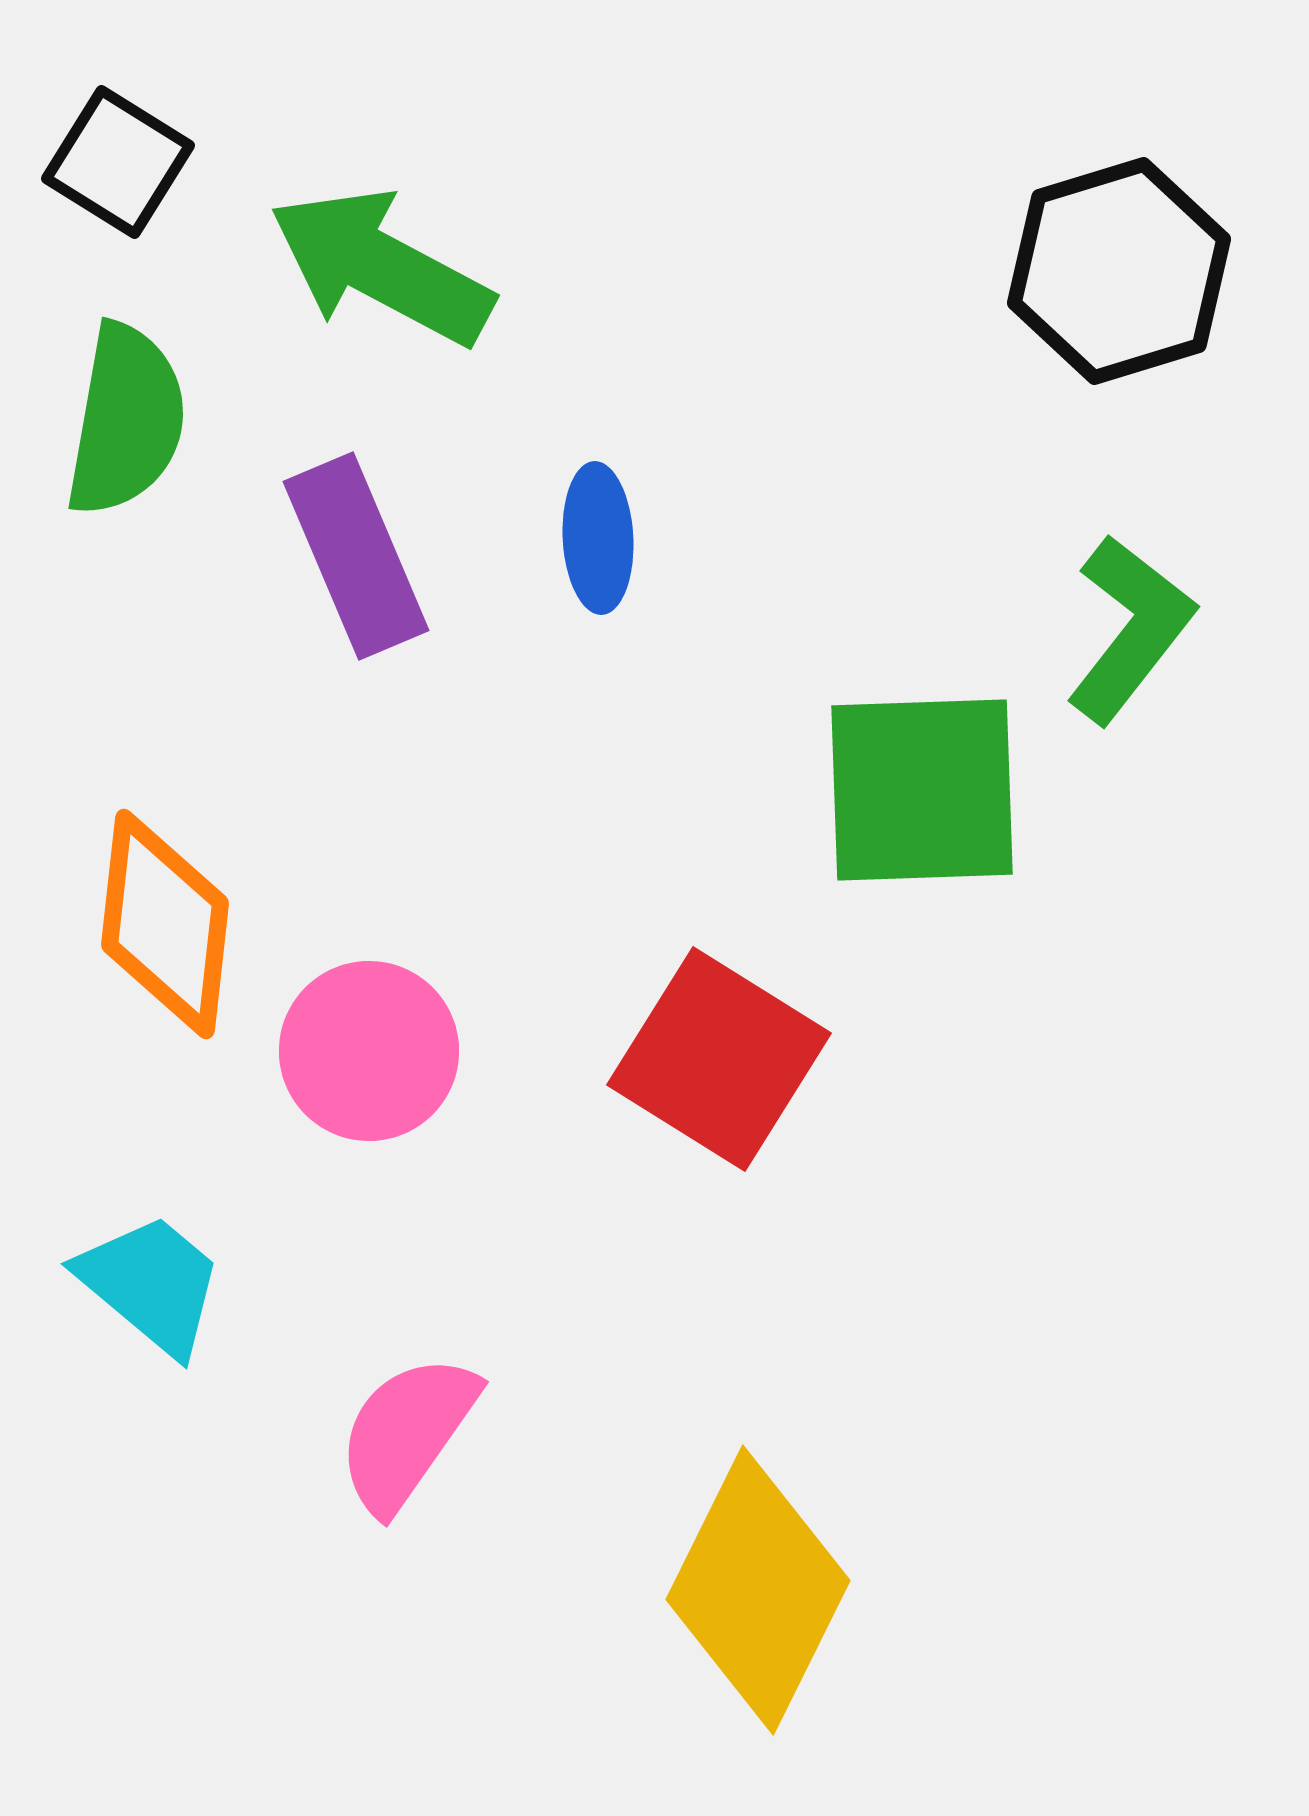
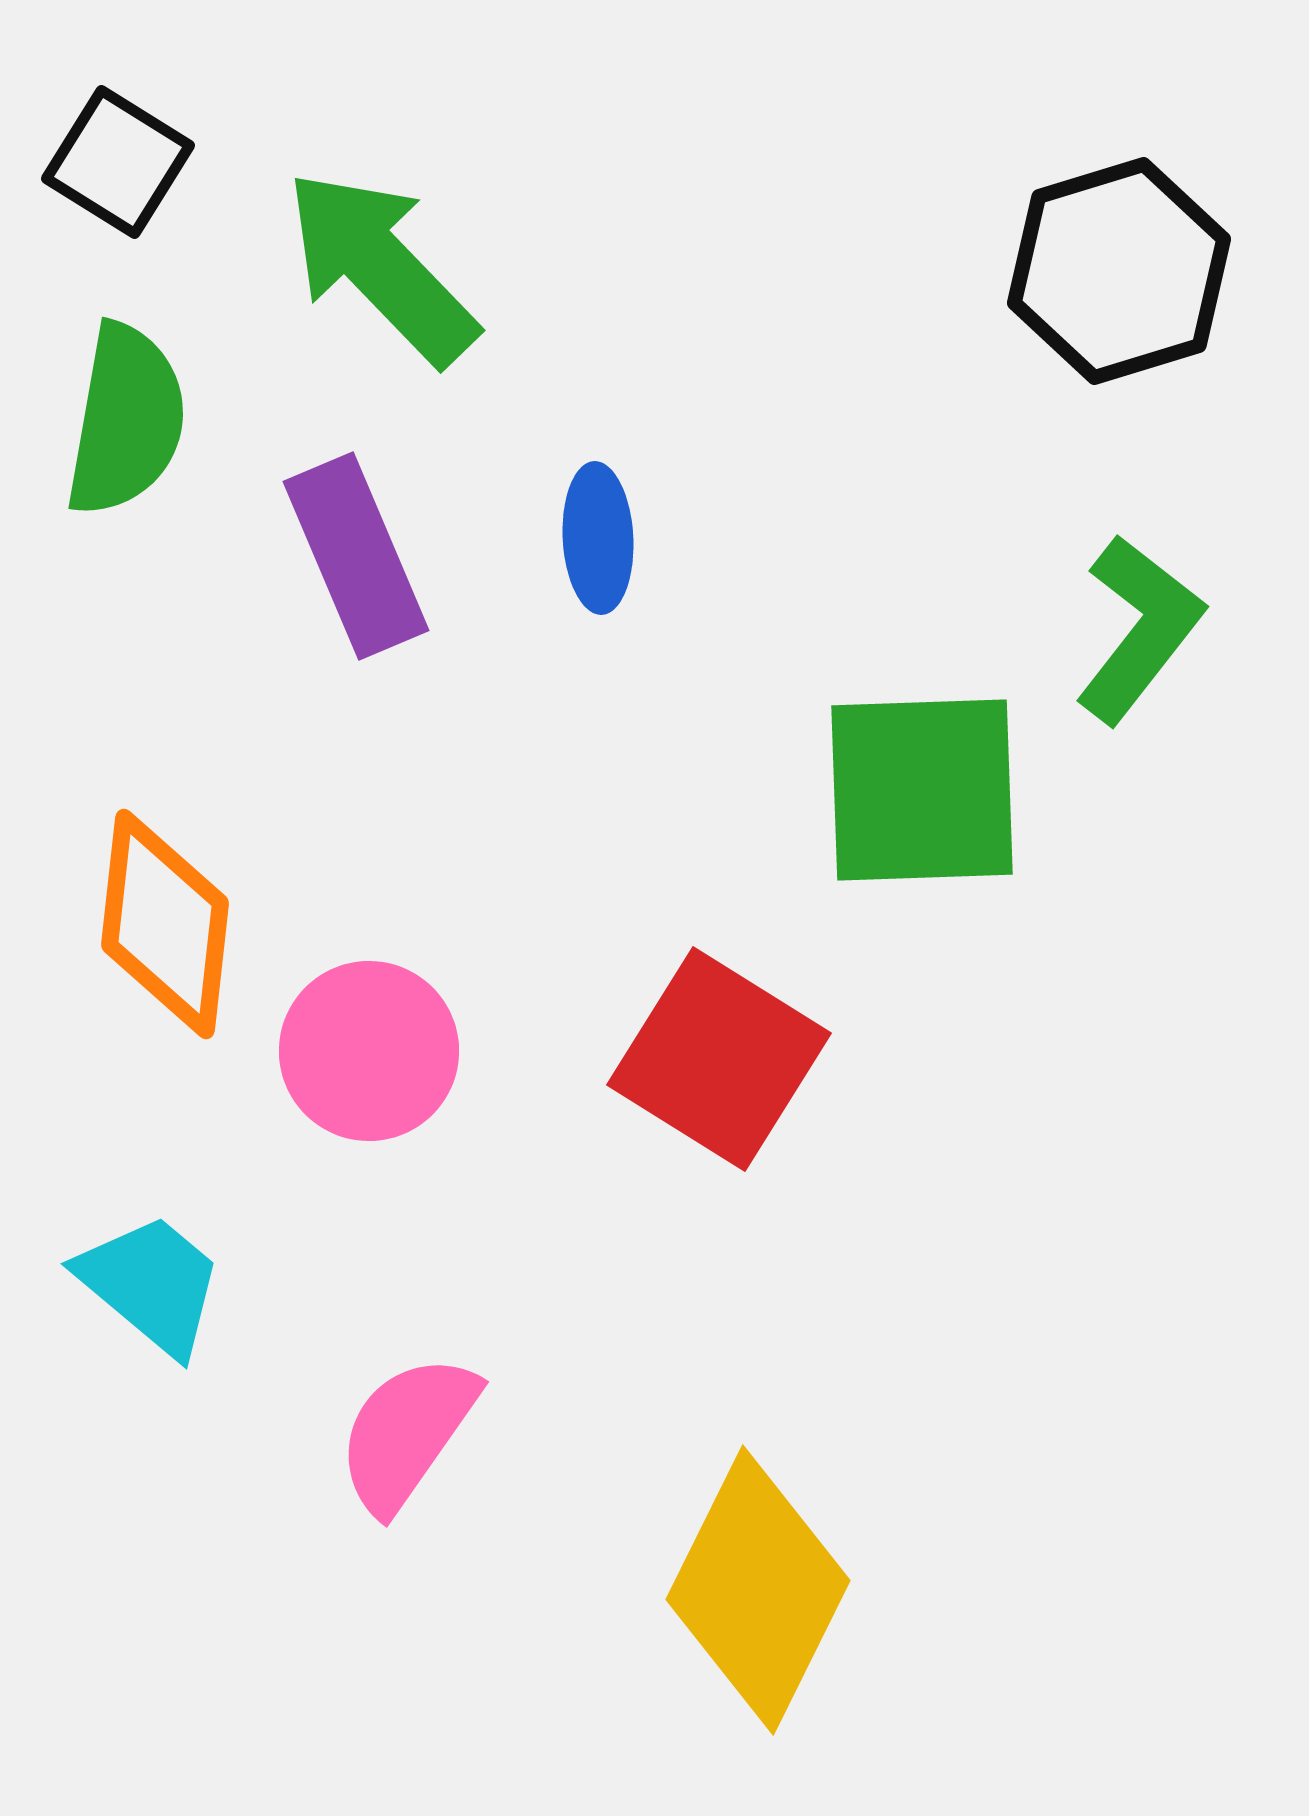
green arrow: rotated 18 degrees clockwise
green L-shape: moved 9 px right
